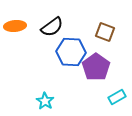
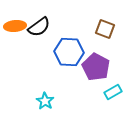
black semicircle: moved 13 px left
brown square: moved 3 px up
blue hexagon: moved 2 px left
purple pentagon: rotated 8 degrees counterclockwise
cyan rectangle: moved 4 px left, 5 px up
